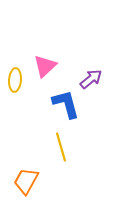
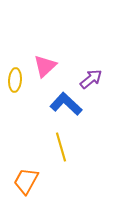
blue L-shape: rotated 32 degrees counterclockwise
